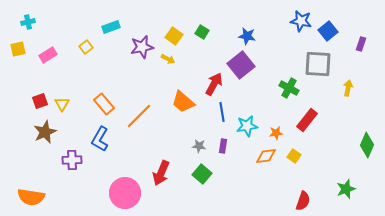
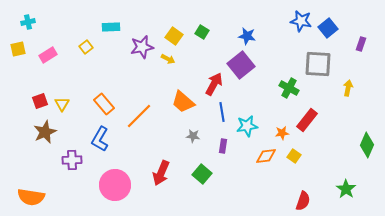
cyan rectangle at (111, 27): rotated 18 degrees clockwise
blue square at (328, 31): moved 3 px up
orange star at (276, 133): moved 6 px right
gray star at (199, 146): moved 6 px left, 10 px up
green star at (346, 189): rotated 18 degrees counterclockwise
pink circle at (125, 193): moved 10 px left, 8 px up
